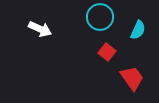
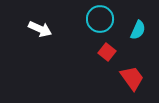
cyan circle: moved 2 px down
